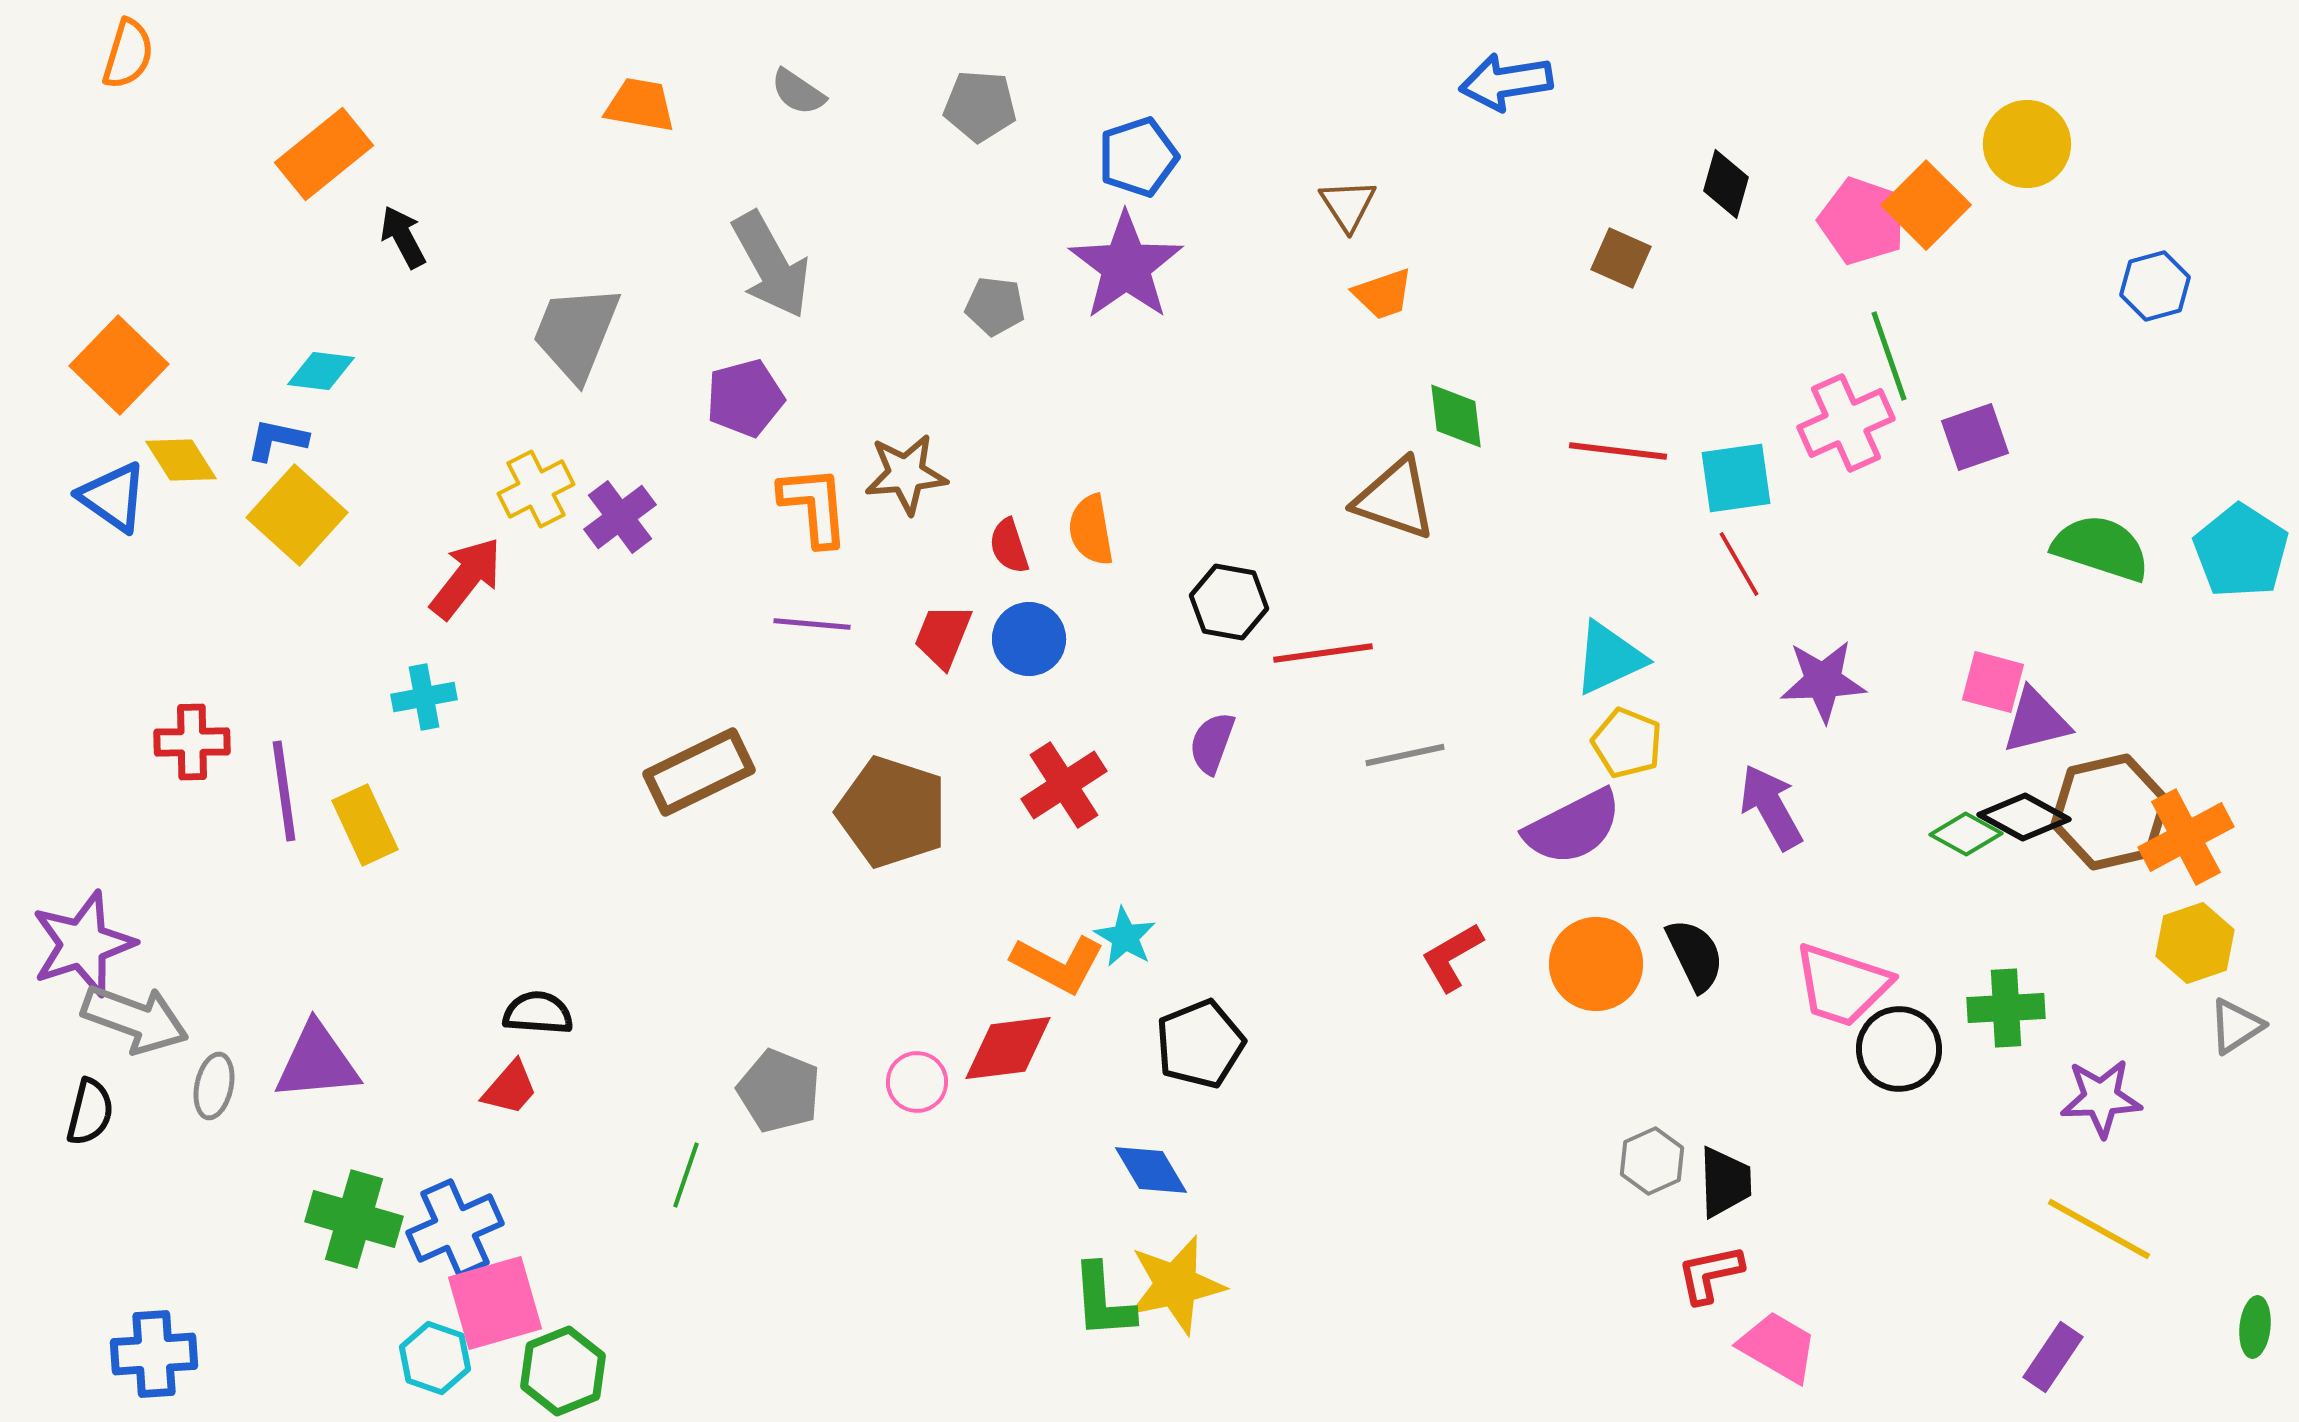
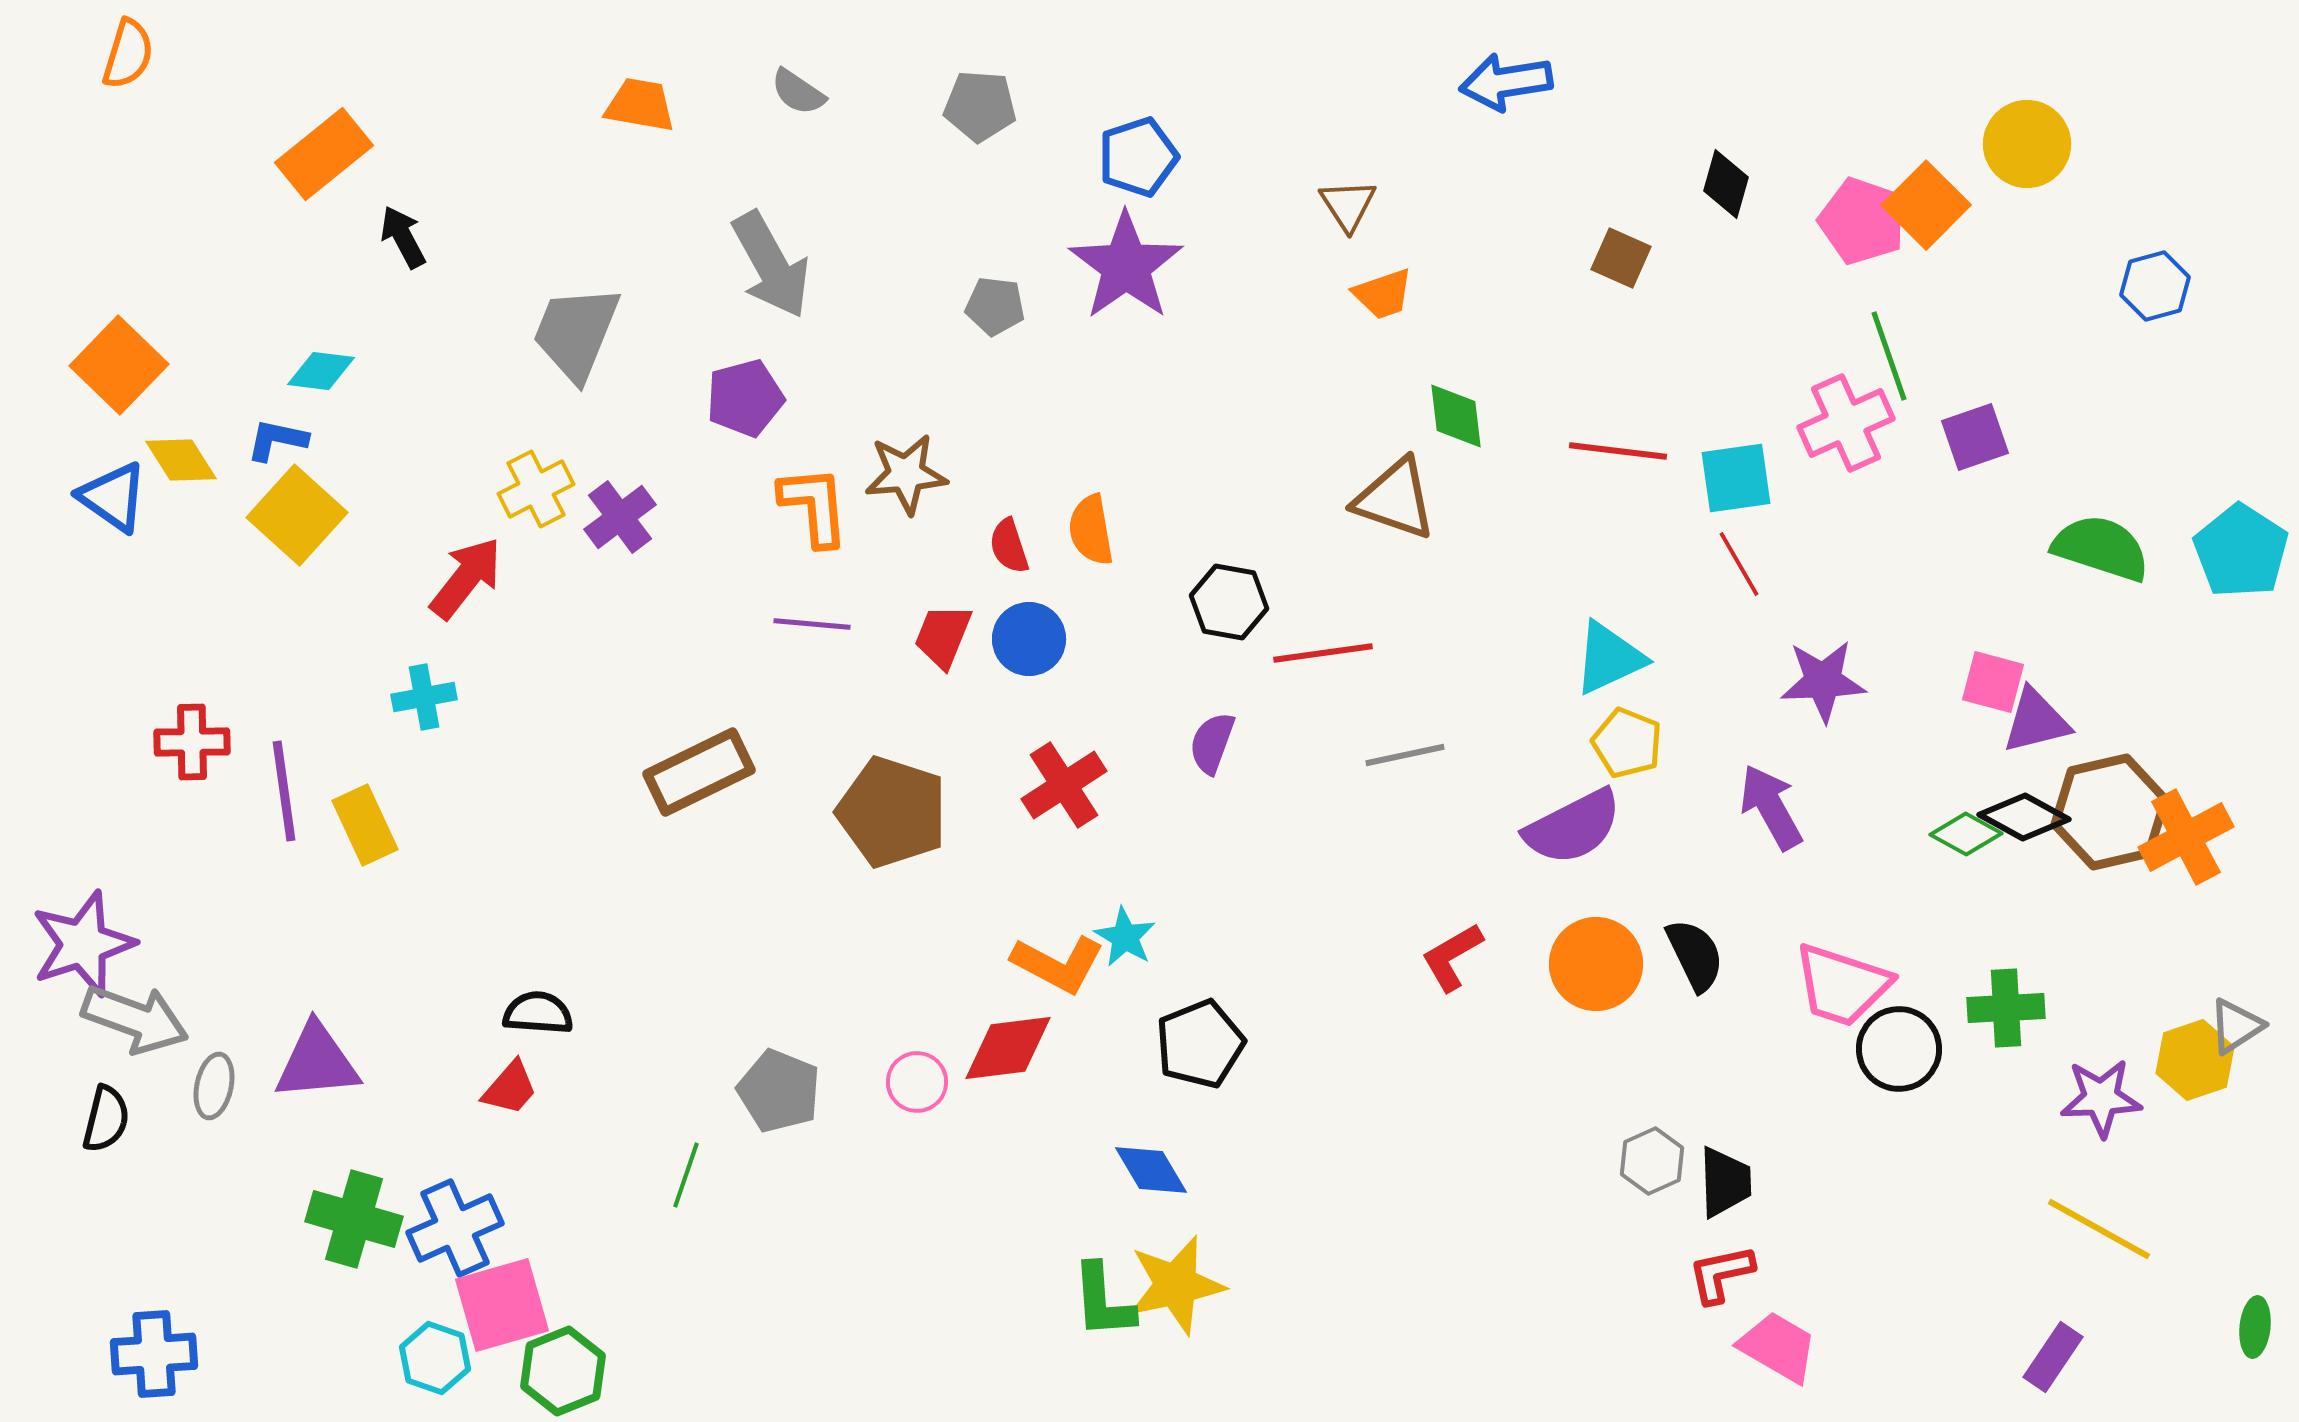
yellow hexagon at (2195, 943): moved 117 px down
black semicircle at (90, 1112): moved 16 px right, 7 px down
red L-shape at (1710, 1274): moved 11 px right
pink square at (495, 1303): moved 7 px right, 2 px down
